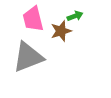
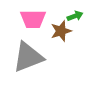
pink trapezoid: rotated 76 degrees counterclockwise
